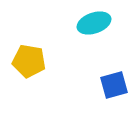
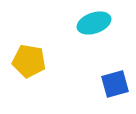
blue square: moved 1 px right, 1 px up
